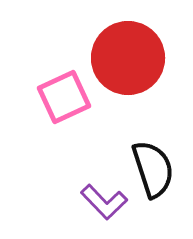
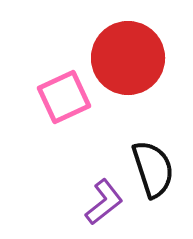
purple L-shape: rotated 84 degrees counterclockwise
